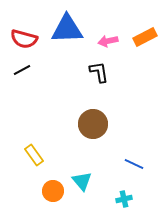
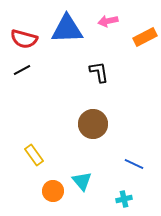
pink arrow: moved 20 px up
